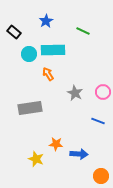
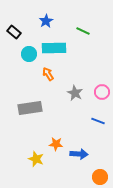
cyan rectangle: moved 1 px right, 2 px up
pink circle: moved 1 px left
orange circle: moved 1 px left, 1 px down
